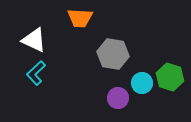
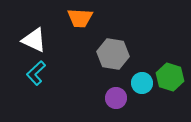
purple circle: moved 2 px left
